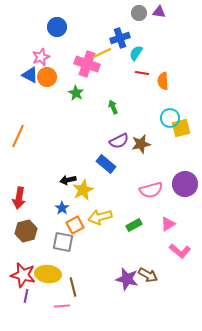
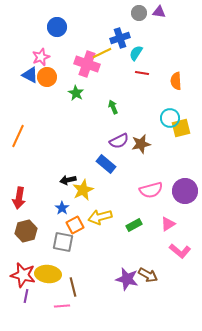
orange semicircle: moved 13 px right
purple circle: moved 7 px down
